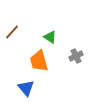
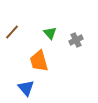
green triangle: moved 4 px up; rotated 16 degrees clockwise
gray cross: moved 16 px up
